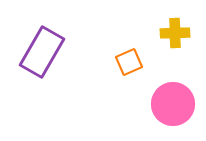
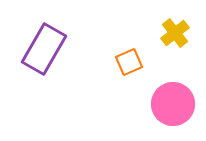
yellow cross: rotated 36 degrees counterclockwise
purple rectangle: moved 2 px right, 3 px up
